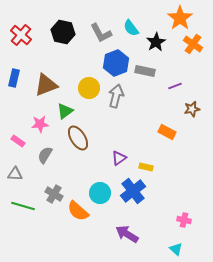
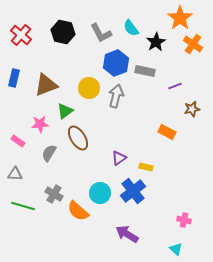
gray semicircle: moved 4 px right, 2 px up
